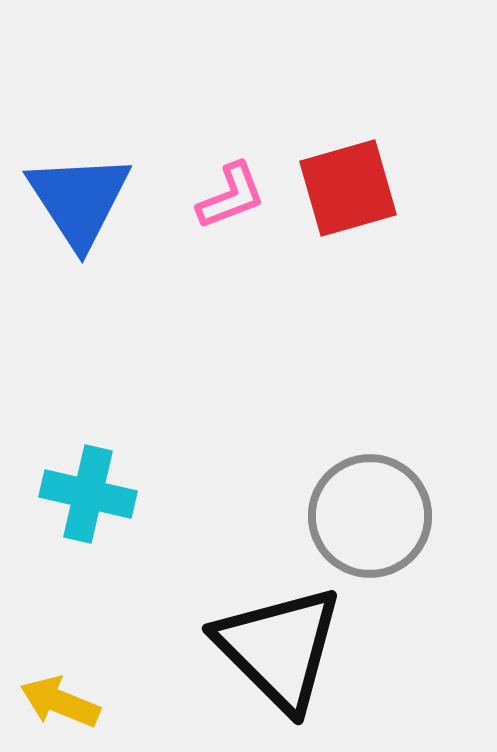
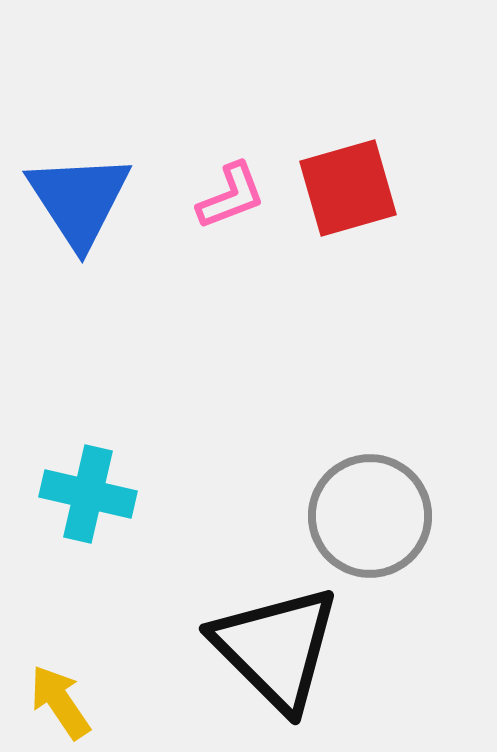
black triangle: moved 3 px left
yellow arrow: rotated 34 degrees clockwise
